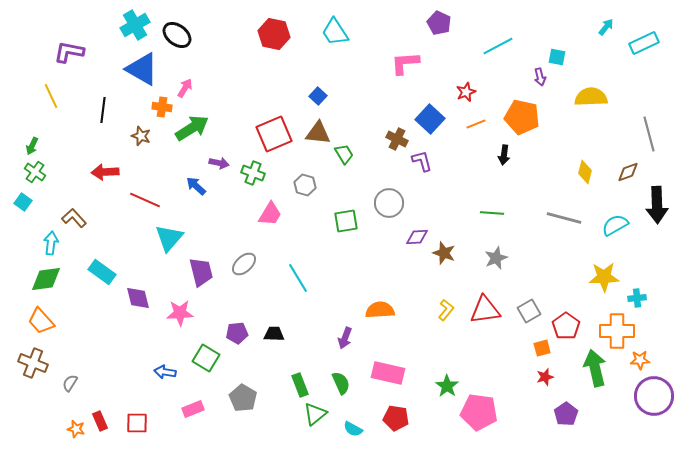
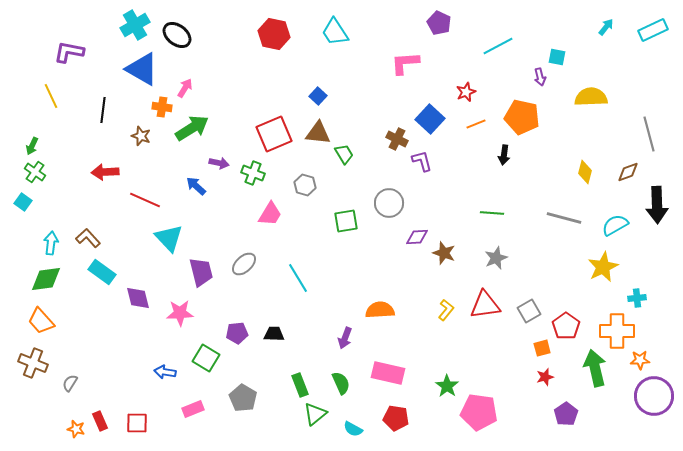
cyan rectangle at (644, 43): moved 9 px right, 13 px up
brown L-shape at (74, 218): moved 14 px right, 20 px down
cyan triangle at (169, 238): rotated 24 degrees counterclockwise
yellow star at (604, 277): moved 1 px left, 10 px up; rotated 24 degrees counterclockwise
red triangle at (485, 310): moved 5 px up
